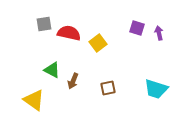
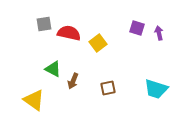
green triangle: moved 1 px right, 1 px up
